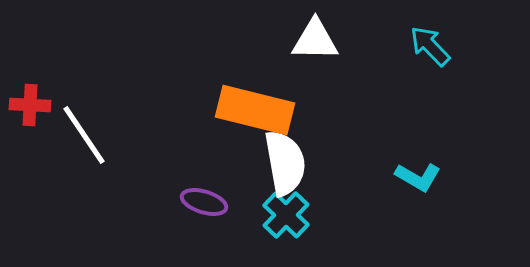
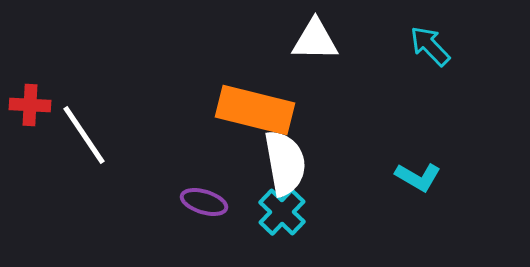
cyan cross: moved 4 px left, 3 px up
